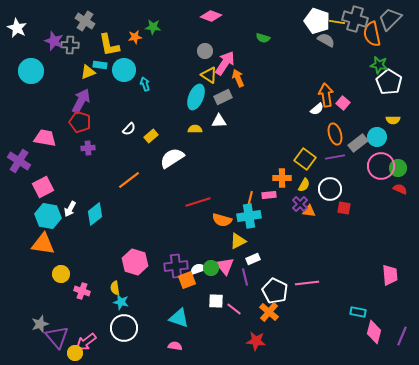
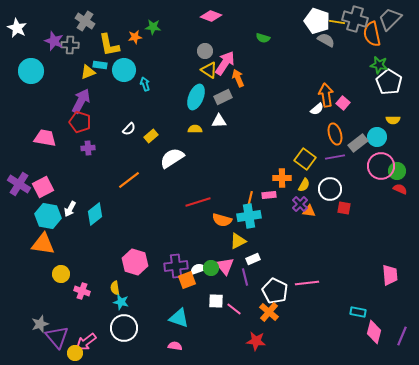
yellow triangle at (209, 75): moved 5 px up
purple cross at (19, 161): moved 23 px down
green circle at (398, 168): moved 1 px left, 3 px down
